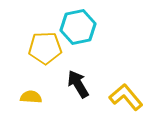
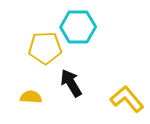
cyan hexagon: rotated 12 degrees clockwise
black arrow: moved 7 px left, 1 px up
yellow L-shape: moved 1 px right, 2 px down
